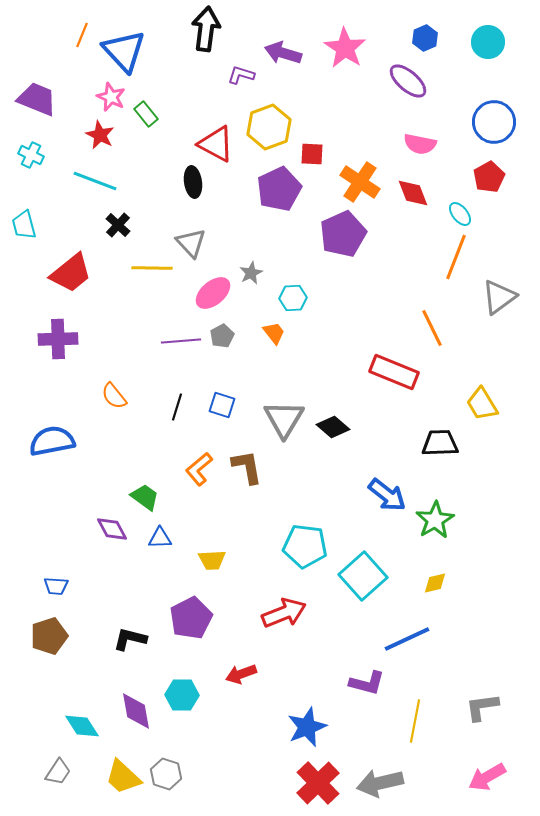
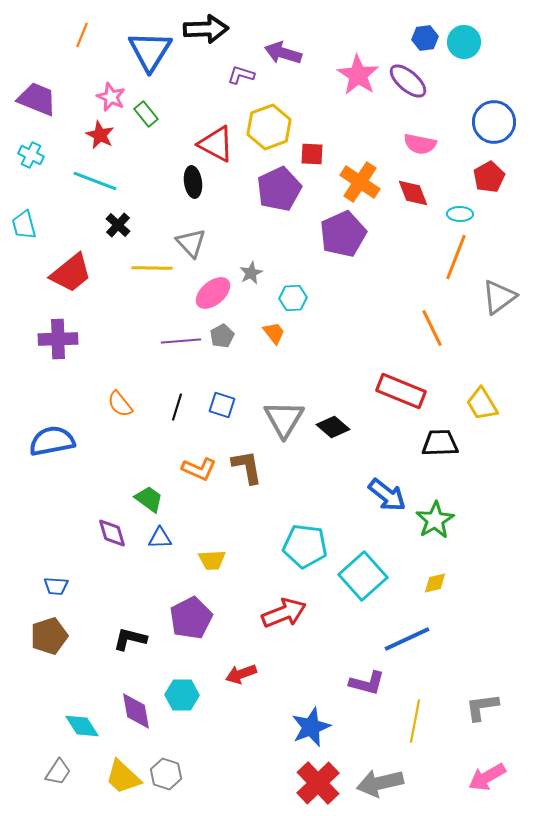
black arrow at (206, 29): rotated 81 degrees clockwise
blue hexagon at (425, 38): rotated 15 degrees clockwise
cyan circle at (488, 42): moved 24 px left
pink star at (345, 48): moved 13 px right, 27 px down
blue triangle at (124, 51): moved 26 px right; rotated 15 degrees clockwise
cyan ellipse at (460, 214): rotated 50 degrees counterclockwise
red rectangle at (394, 372): moved 7 px right, 19 px down
orange semicircle at (114, 396): moved 6 px right, 8 px down
orange L-shape at (199, 469): rotated 116 degrees counterclockwise
green trapezoid at (145, 497): moved 4 px right, 2 px down
purple diamond at (112, 529): moved 4 px down; rotated 12 degrees clockwise
blue star at (307, 727): moved 4 px right
